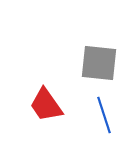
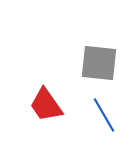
blue line: rotated 12 degrees counterclockwise
